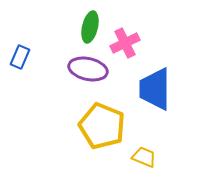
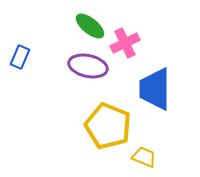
green ellipse: moved 1 px up; rotated 64 degrees counterclockwise
purple ellipse: moved 3 px up
yellow pentagon: moved 6 px right
